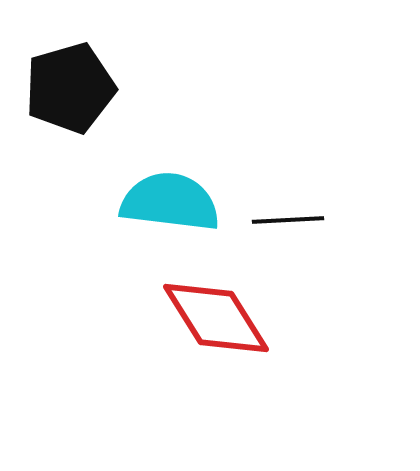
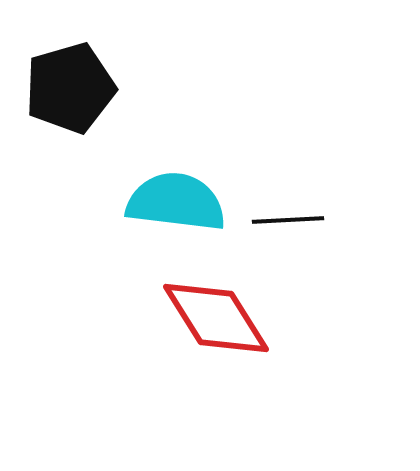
cyan semicircle: moved 6 px right
